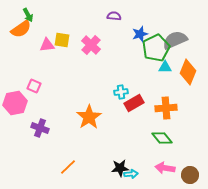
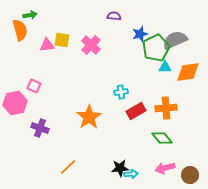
green arrow: moved 2 px right; rotated 72 degrees counterclockwise
orange semicircle: moved 1 px left, 1 px down; rotated 70 degrees counterclockwise
orange diamond: rotated 60 degrees clockwise
red rectangle: moved 2 px right, 8 px down
pink arrow: rotated 24 degrees counterclockwise
